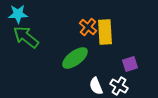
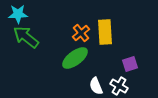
orange cross: moved 7 px left, 6 px down; rotated 12 degrees clockwise
